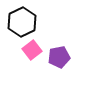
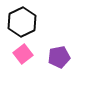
pink square: moved 9 px left, 4 px down
